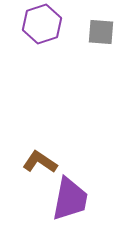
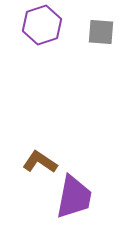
purple hexagon: moved 1 px down
purple trapezoid: moved 4 px right, 2 px up
